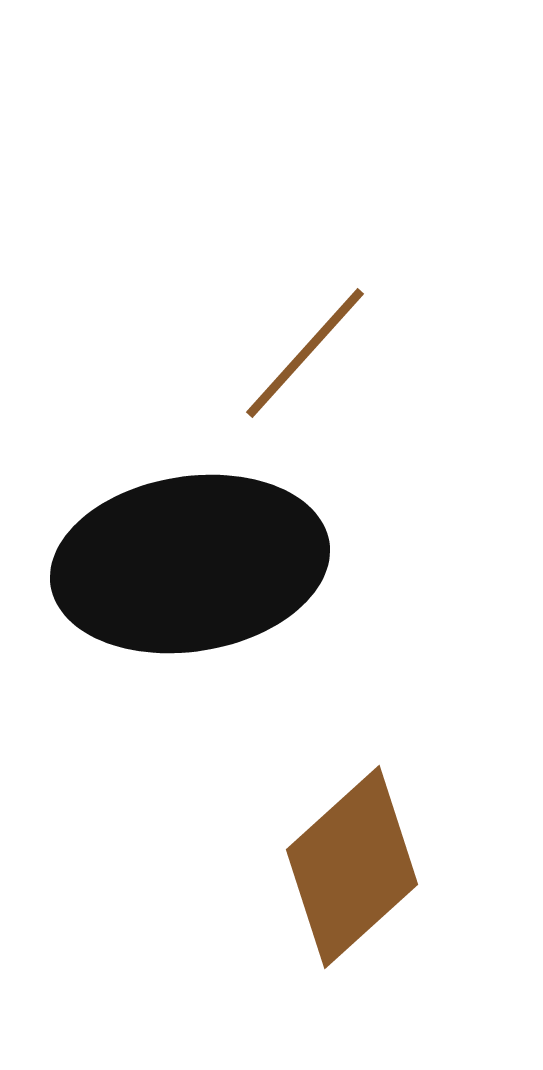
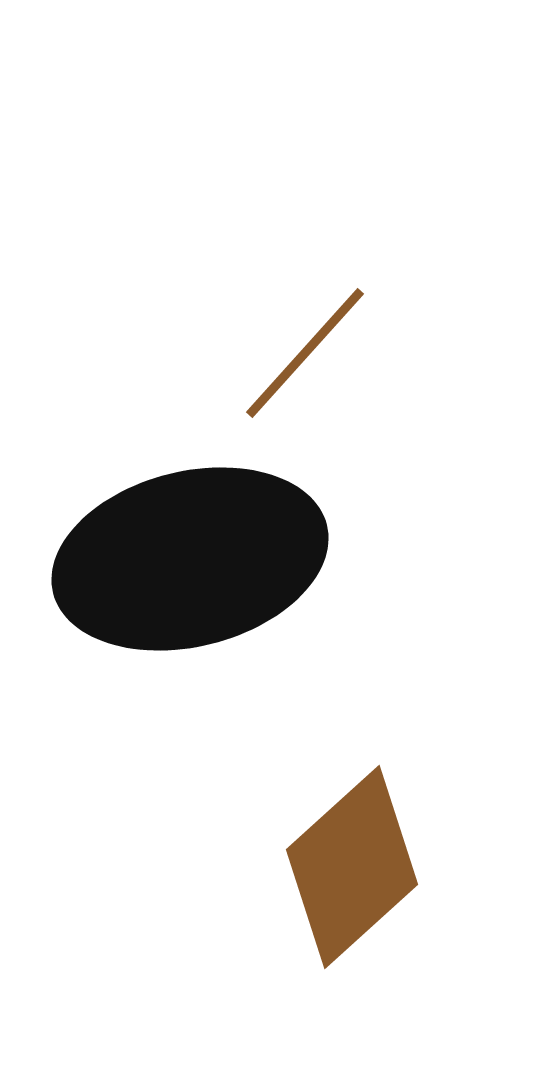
black ellipse: moved 5 px up; rotated 5 degrees counterclockwise
